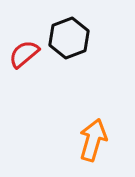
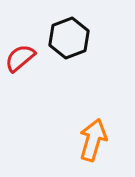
red semicircle: moved 4 px left, 4 px down
